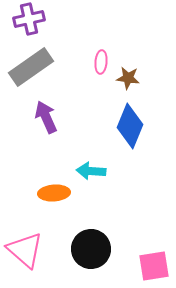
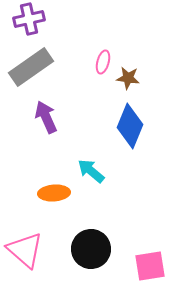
pink ellipse: moved 2 px right; rotated 10 degrees clockwise
cyan arrow: rotated 36 degrees clockwise
pink square: moved 4 px left
